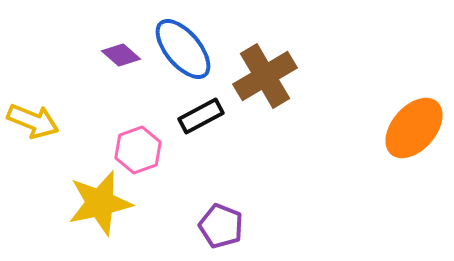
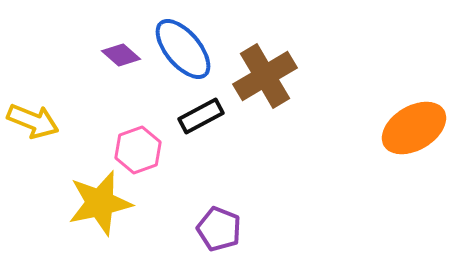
orange ellipse: rotated 18 degrees clockwise
purple pentagon: moved 2 px left, 3 px down
